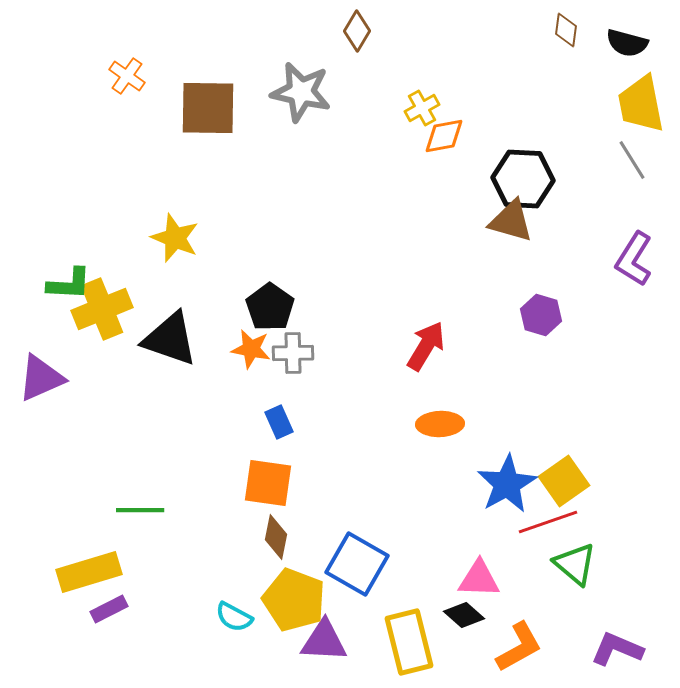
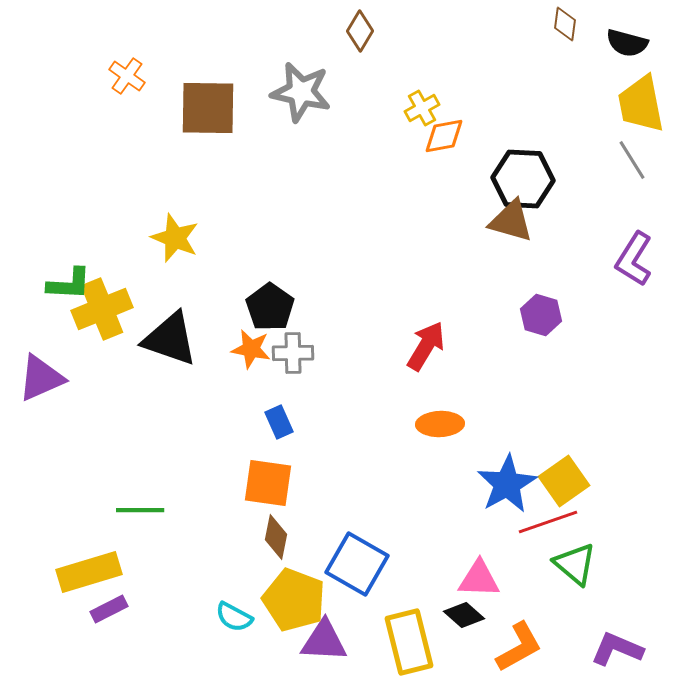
brown diamond at (566, 30): moved 1 px left, 6 px up
brown diamond at (357, 31): moved 3 px right
